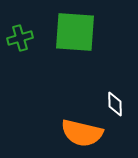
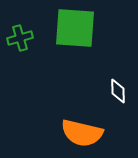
green square: moved 4 px up
white diamond: moved 3 px right, 13 px up
